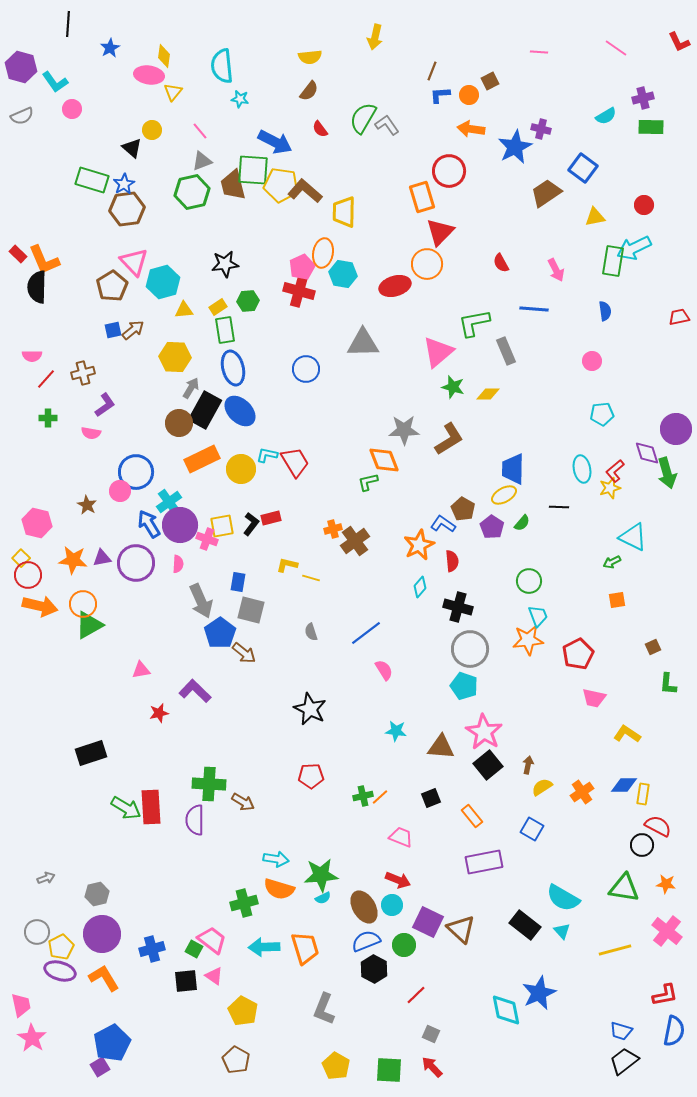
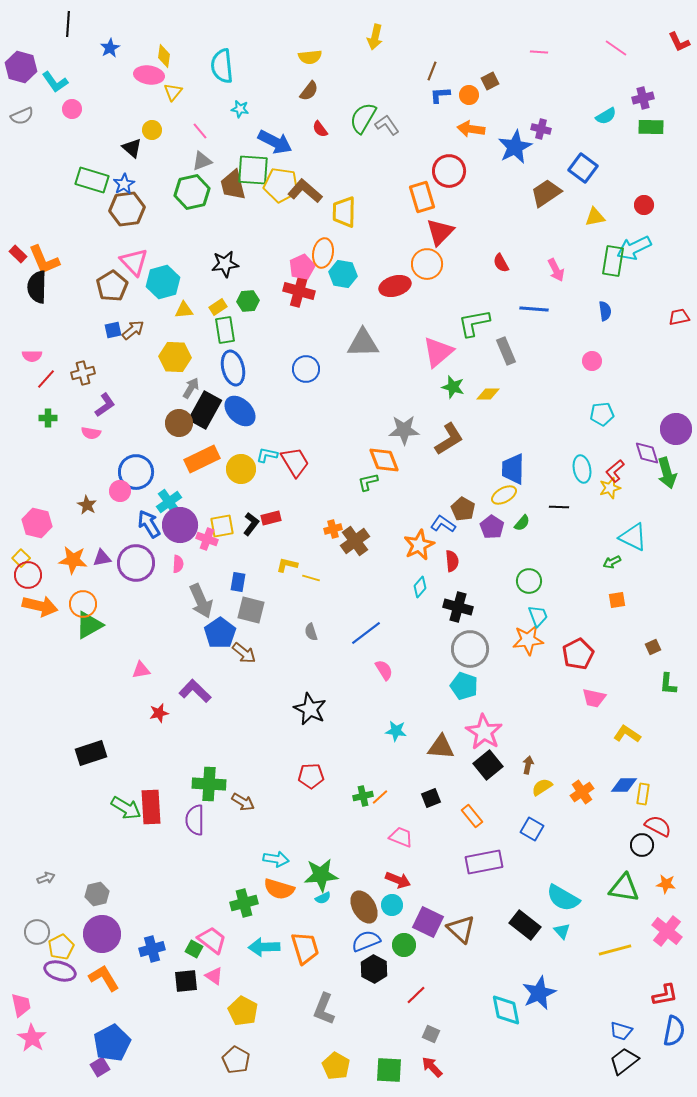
cyan star at (240, 99): moved 10 px down
